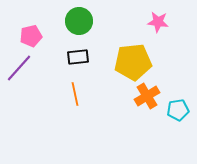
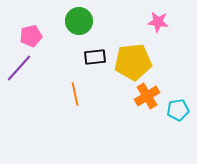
black rectangle: moved 17 px right
